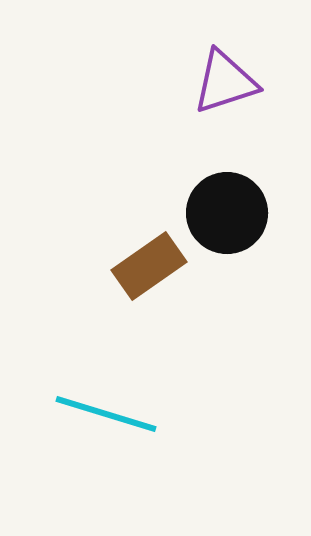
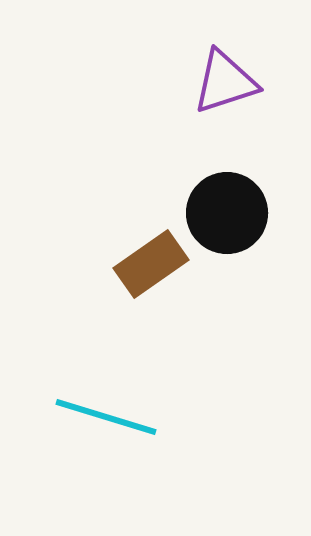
brown rectangle: moved 2 px right, 2 px up
cyan line: moved 3 px down
